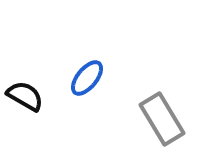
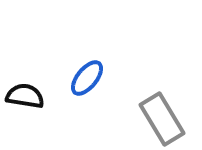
black semicircle: rotated 21 degrees counterclockwise
